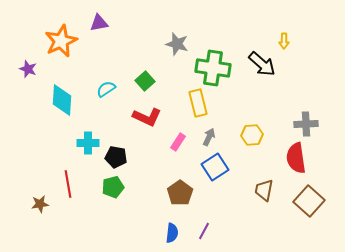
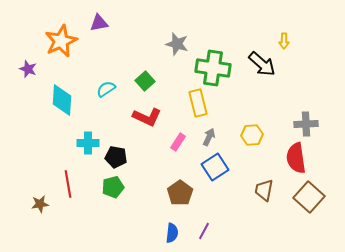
brown square: moved 4 px up
